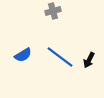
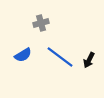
gray cross: moved 12 px left, 12 px down
